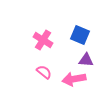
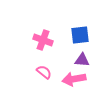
blue square: rotated 30 degrees counterclockwise
pink cross: rotated 12 degrees counterclockwise
purple triangle: moved 4 px left
